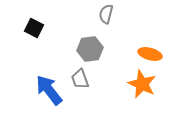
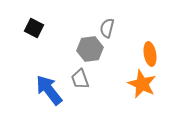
gray semicircle: moved 1 px right, 14 px down
orange ellipse: rotated 65 degrees clockwise
